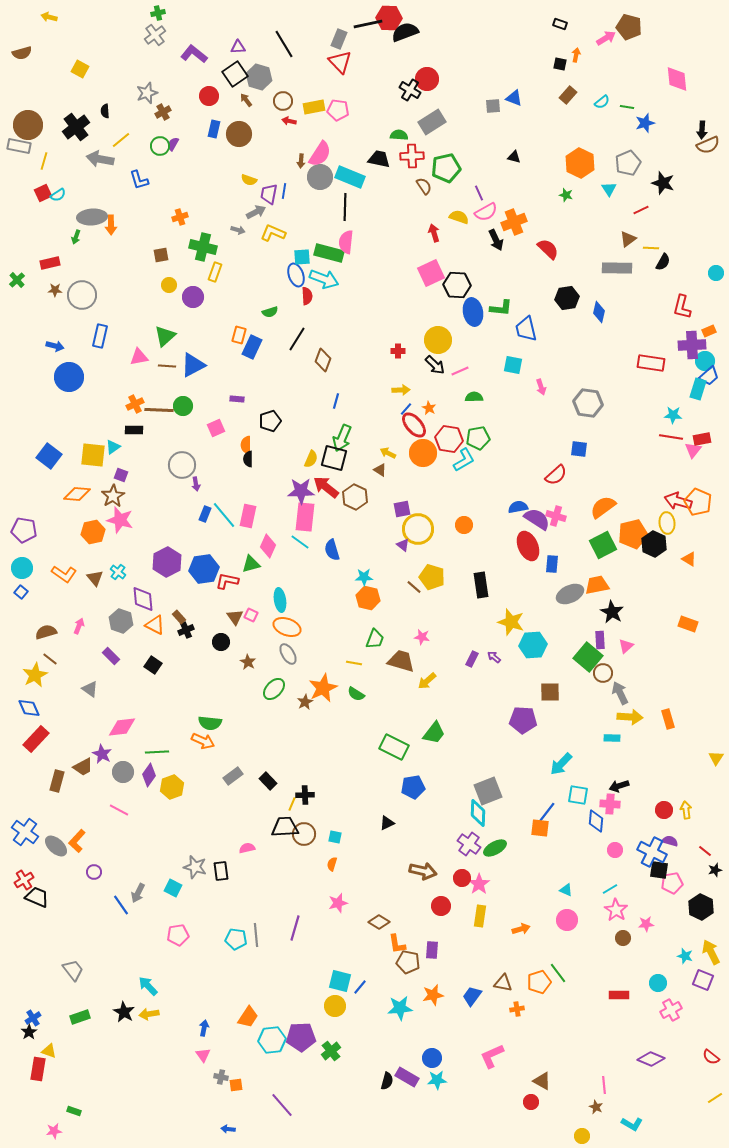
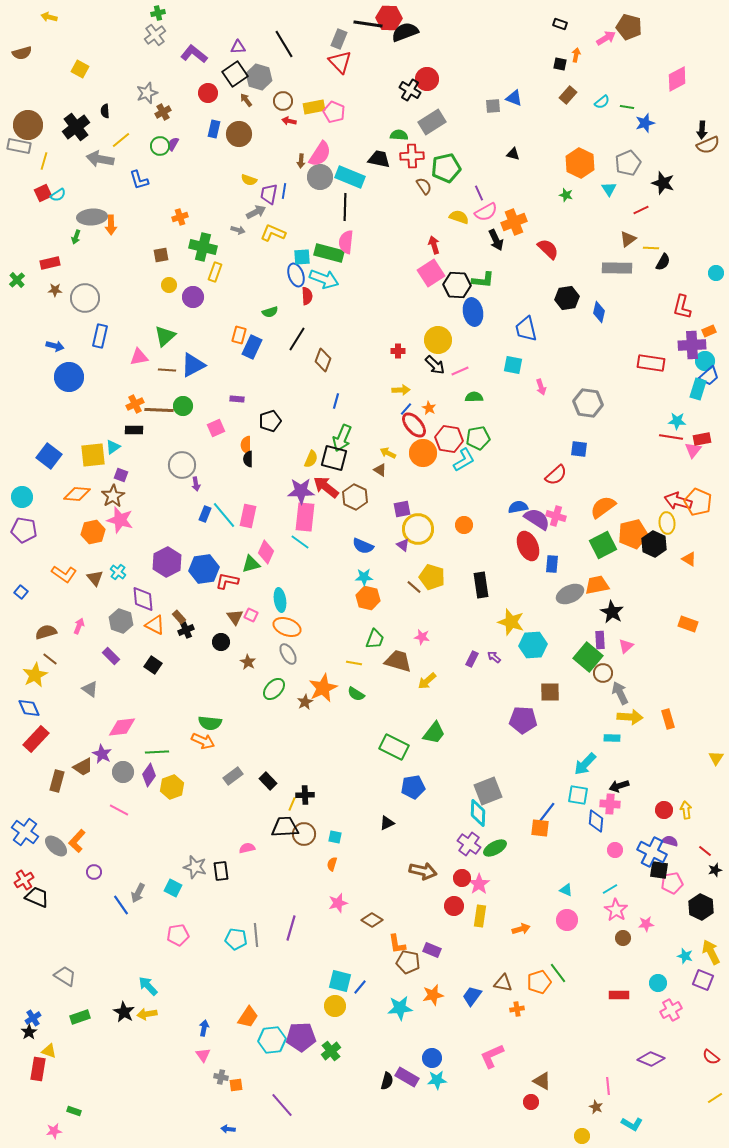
black line at (368, 24): rotated 20 degrees clockwise
pink diamond at (677, 79): rotated 68 degrees clockwise
red circle at (209, 96): moved 1 px left, 3 px up
pink pentagon at (338, 110): moved 4 px left, 2 px down; rotated 15 degrees clockwise
black triangle at (514, 157): moved 1 px left, 3 px up
red arrow at (434, 233): moved 12 px down
pink square at (431, 273): rotated 8 degrees counterclockwise
gray circle at (82, 295): moved 3 px right, 3 px down
green L-shape at (501, 308): moved 18 px left, 28 px up
brown line at (167, 366): moved 4 px down
cyan star at (673, 415): moved 4 px right, 6 px down
yellow square at (93, 455): rotated 12 degrees counterclockwise
pink diamond at (268, 546): moved 2 px left, 6 px down
blue semicircle at (332, 550): moved 31 px right, 4 px up; rotated 50 degrees counterclockwise
cyan circle at (22, 568): moved 71 px up
brown trapezoid at (401, 661): moved 3 px left
cyan arrow at (561, 764): moved 24 px right
red circle at (441, 906): moved 13 px right
brown diamond at (379, 922): moved 7 px left, 2 px up
purple line at (295, 928): moved 4 px left
purple rectangle at (432, 950): rotated 72 degrees counterclockwise
gray trapezoid at (73, 970): moved 8 px left, 6 px down; rotated 20 degrees counterclockwise
yellow arrow at (149, 1014): moved 2 px left
pink line at (604, 1085): moved 4 px right, 1 px down
